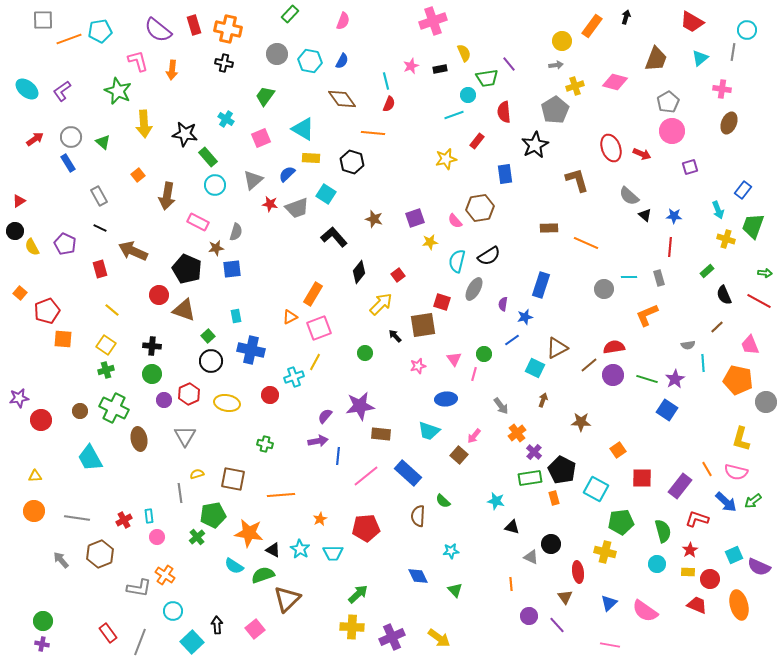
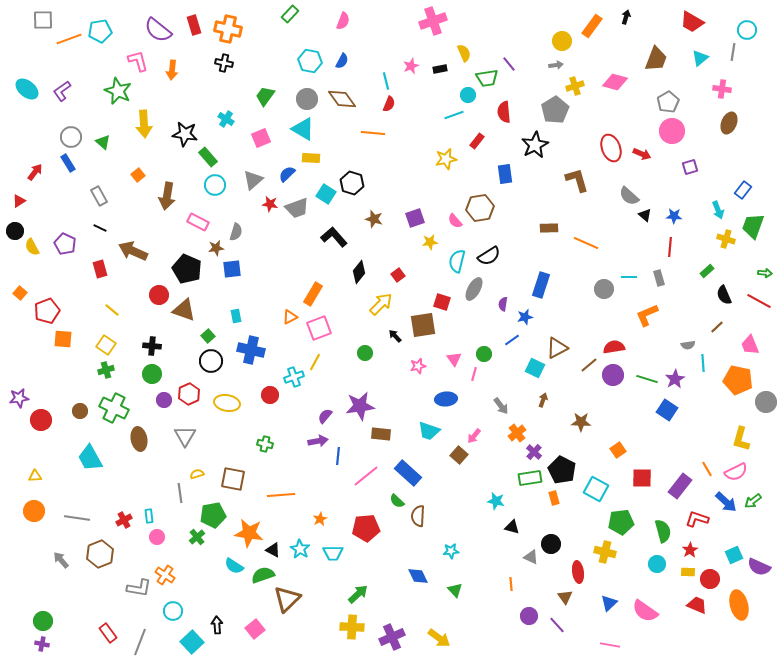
gray circle at (277, 54): moved 30 px right, 45 px down
red arrow at (35, 139): moved 33 px down; rotated 18 degrees counterclockwise
black hexagon at (352, 162): moved 21 px down
pink semicircle at (736, 472): rotated 40 degrees counterclockwise
green semicircle at (443, 501): moved 46 px left
